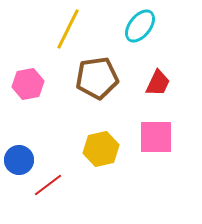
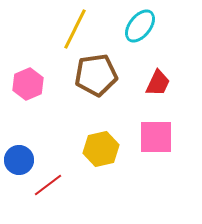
yellow line: moved 7 px right
brown pentagon: moved 1 px left, 3 px up
pink hexagon: rotated 12 degrees counterclockwise
